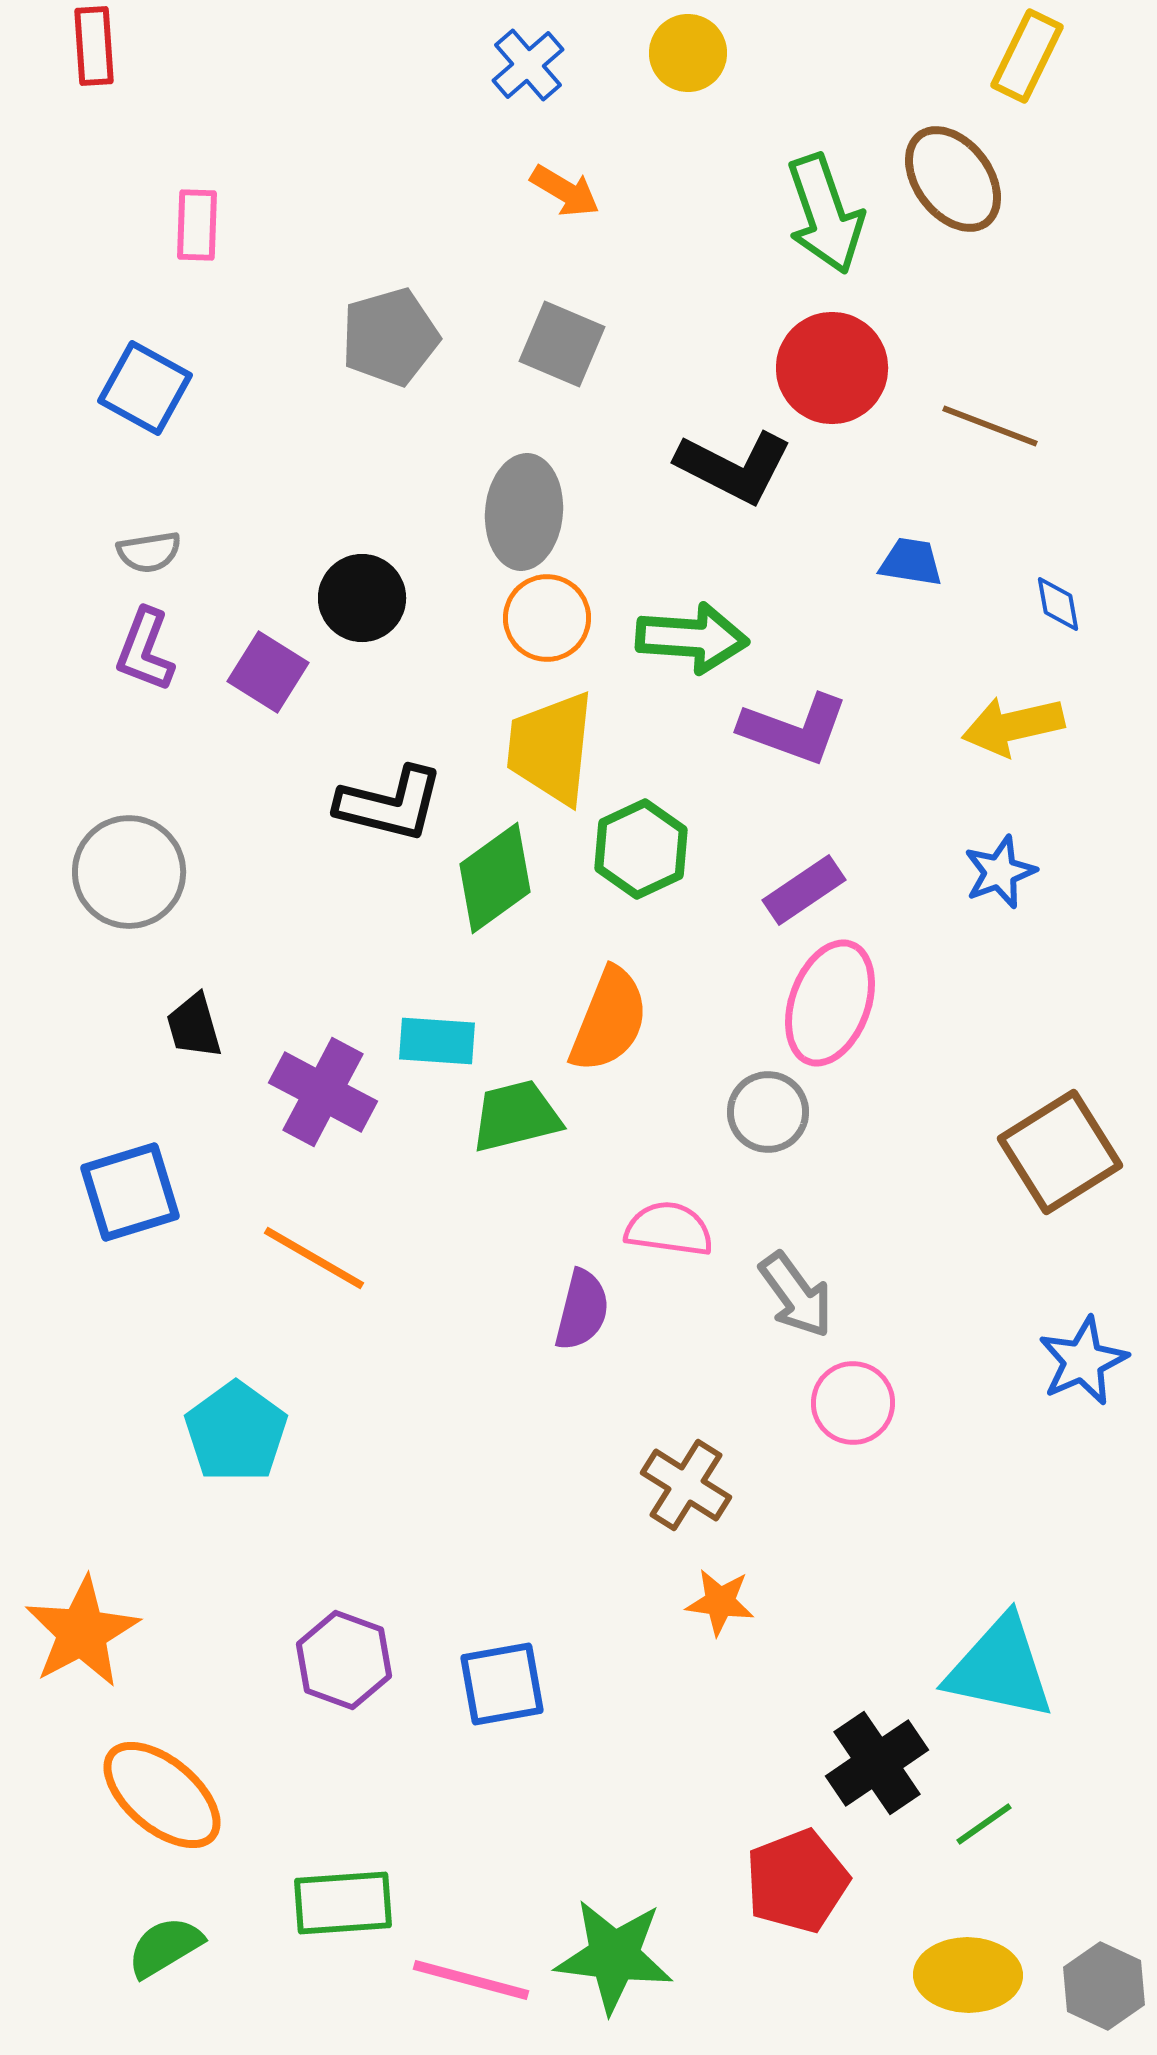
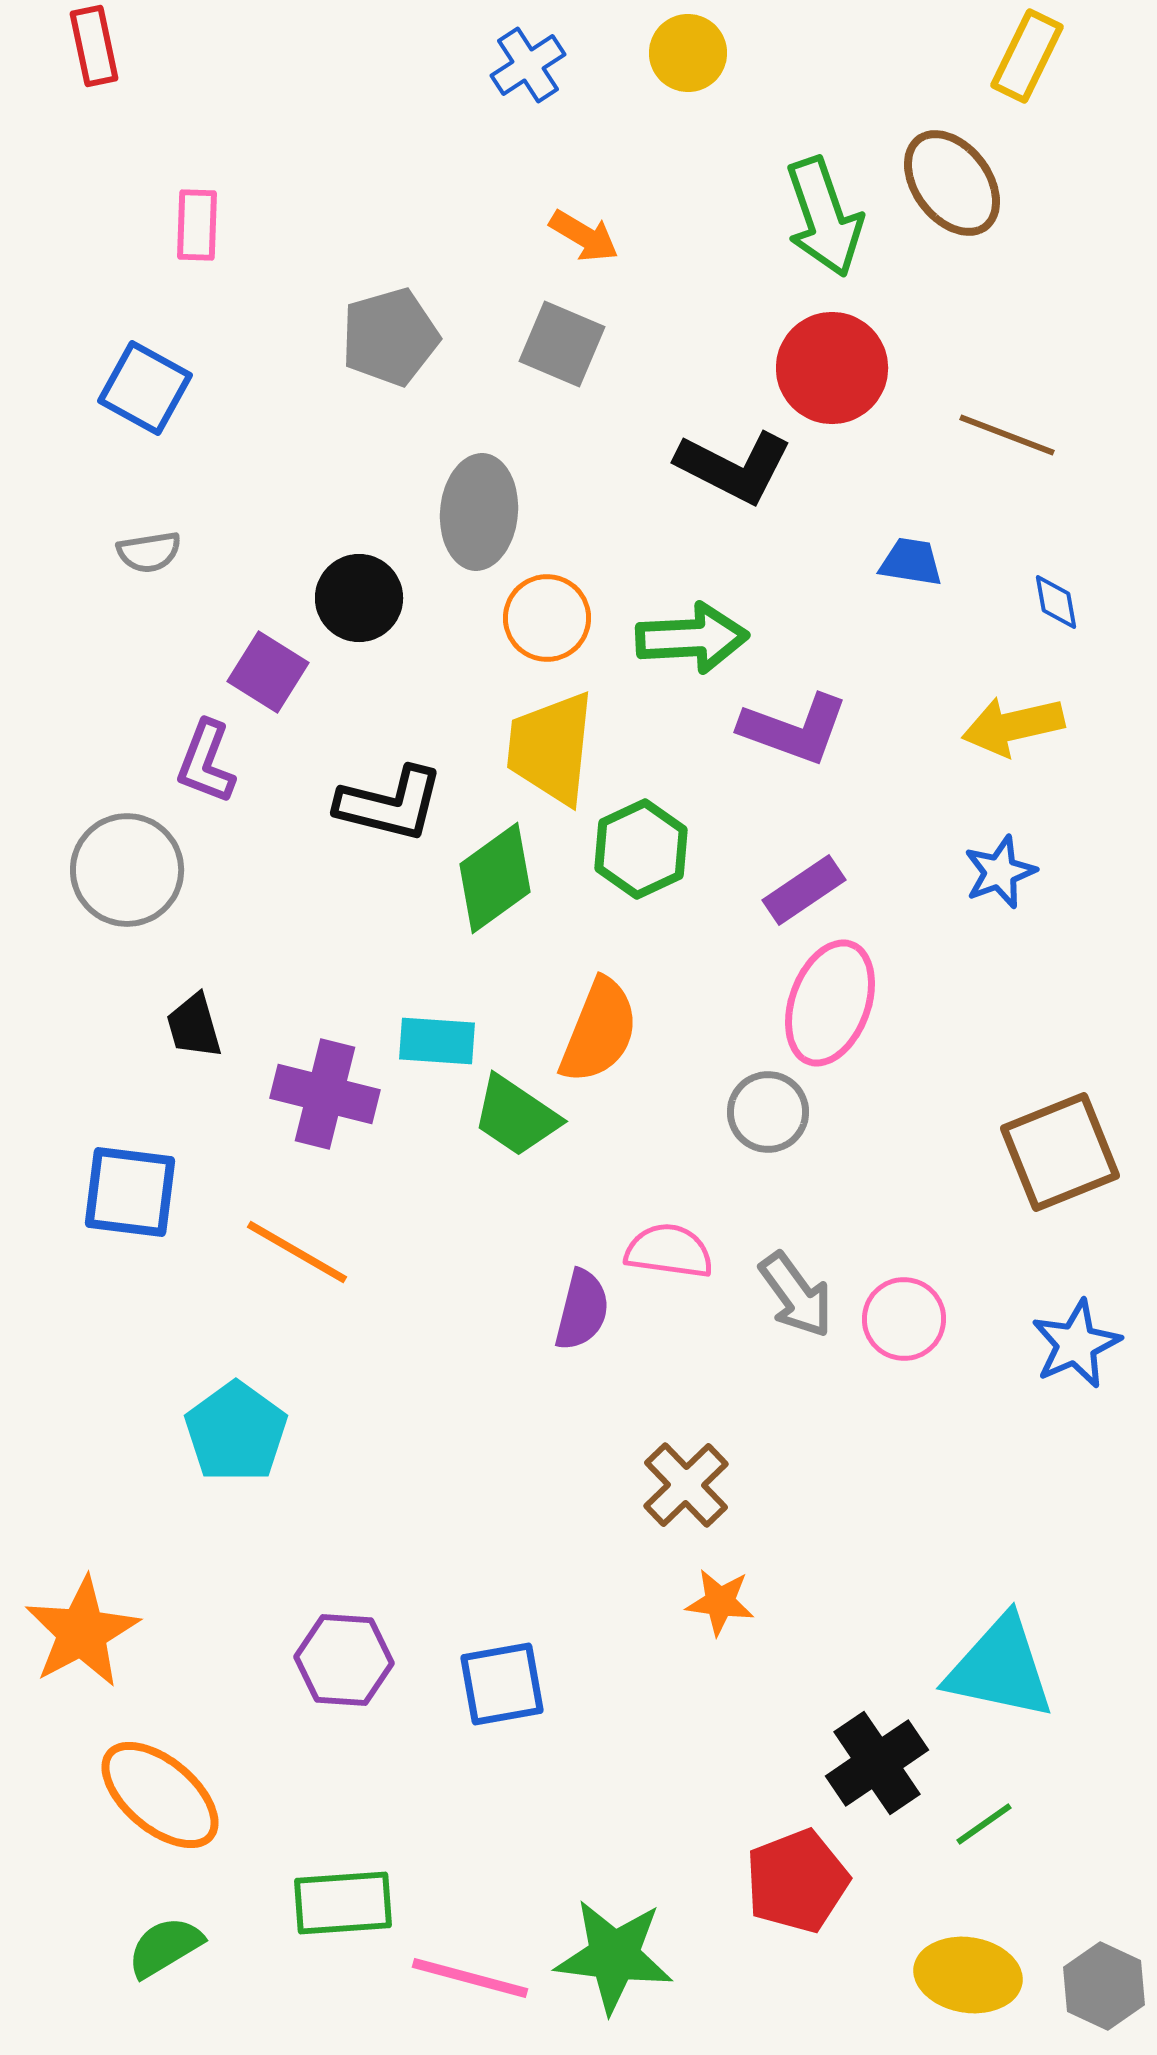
red rectangle at (94, 46): rotated 8 degrees counterclockwise
blue cross at (528, 65): rotated 8 degrees clockwise
brown ellipse at (953, 179): moved 1 px left, 4 px down
orange arrow at (565, 191): moved 19 px right, 45 px down
green arrow at (825, 214): moved 1 px left, 3 px down
brown line at (990, 426): moved 17 px right, 9 px down
gray ellipse at (524, 512): moved 45 px left
black circle at (362, 598): moved 3 px left
blue diamond at (1058, 604): moved 2 px left, 2 px up
green arrow at (692, 638): rotated 7 degrees counterclockwise
purple L-shape at (145, 650): moved 61 px right, 112 px down
gray circle at (129, 872): moved 2 px left, 2 px up
orange semicircle at (609, 1020): moved 10 px left, 11 px down
purple cross at (323, 1092): moved 2 px right, 2 px down; rotated 14 degrees counterclockwise
green trapezoid at (516, 1116): rotated 132 degrees counterclockwise
brown square at (1060, 1152): rotated 10 degrees clockwise
blue square at (130, 1192): rotated 24 degrees clockwise
pink semicircle at (669, 1229): moved 22 px down
orange line at (314, 1258): moved 17 px left, 6 px up
blue star at (1083, 1361): moved 7 px left, 17 px up
pink circle at (853, 1403): moved 51 px right, 84 px up
brown cross at (686, 1485): rotated 14 degrees clockwise
purple hexagon at (344, 1660): rotated 16 degrees counterclockwise
orange ellipse at (162, 1795): moved 2 px left
yellow ellipse at (968, 1975): rotated 8 degrees clockwise
pink line at (471, 1980): moved 1 px left, 2 px up
